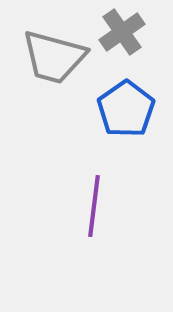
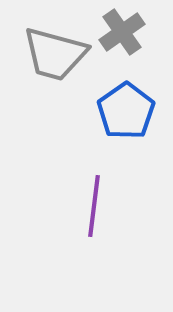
gray trapezoid: moved 1 px right, 3 px up
blue pentagon: moved 2 px down
